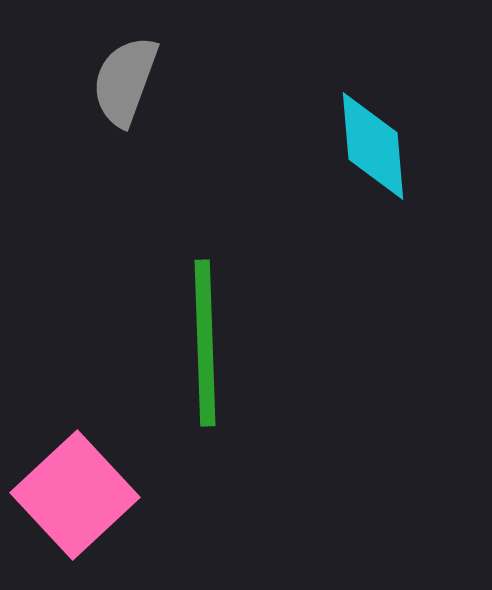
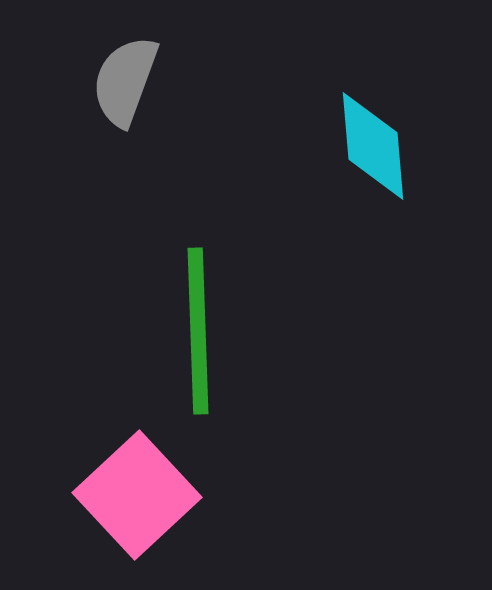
green line: moved 7 px left, 12 px up
pink square: moved 62 px right
